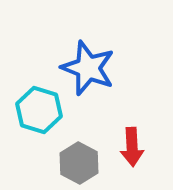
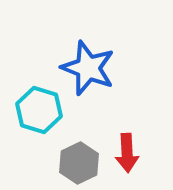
red arrow: moved 5 px left, 6 px down
gray hexagon: rotated 6 degrees clockwise
